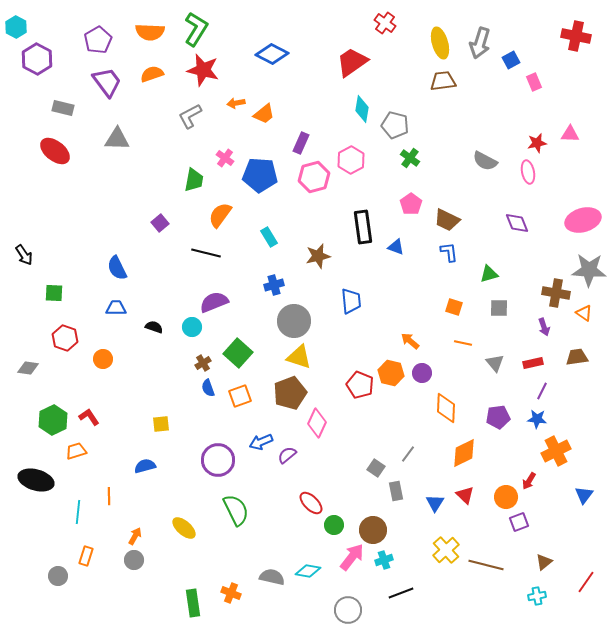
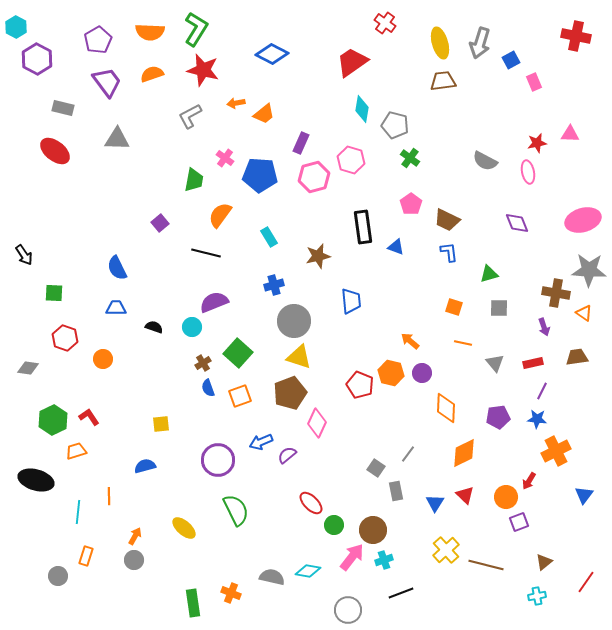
pink hexagon at (351, 160): rotated 16 degrees counterclockwise
